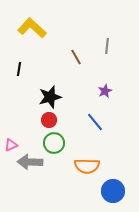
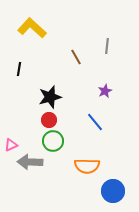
green circle: moved 1 px left, 2 px up
